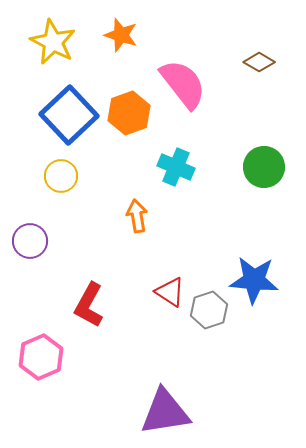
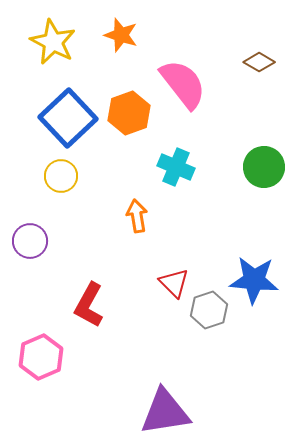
blue square: moved 1 px left, 3 px down
red triangle: moved 4 px right, 9 px up; rotated 12 degrees clockwise
